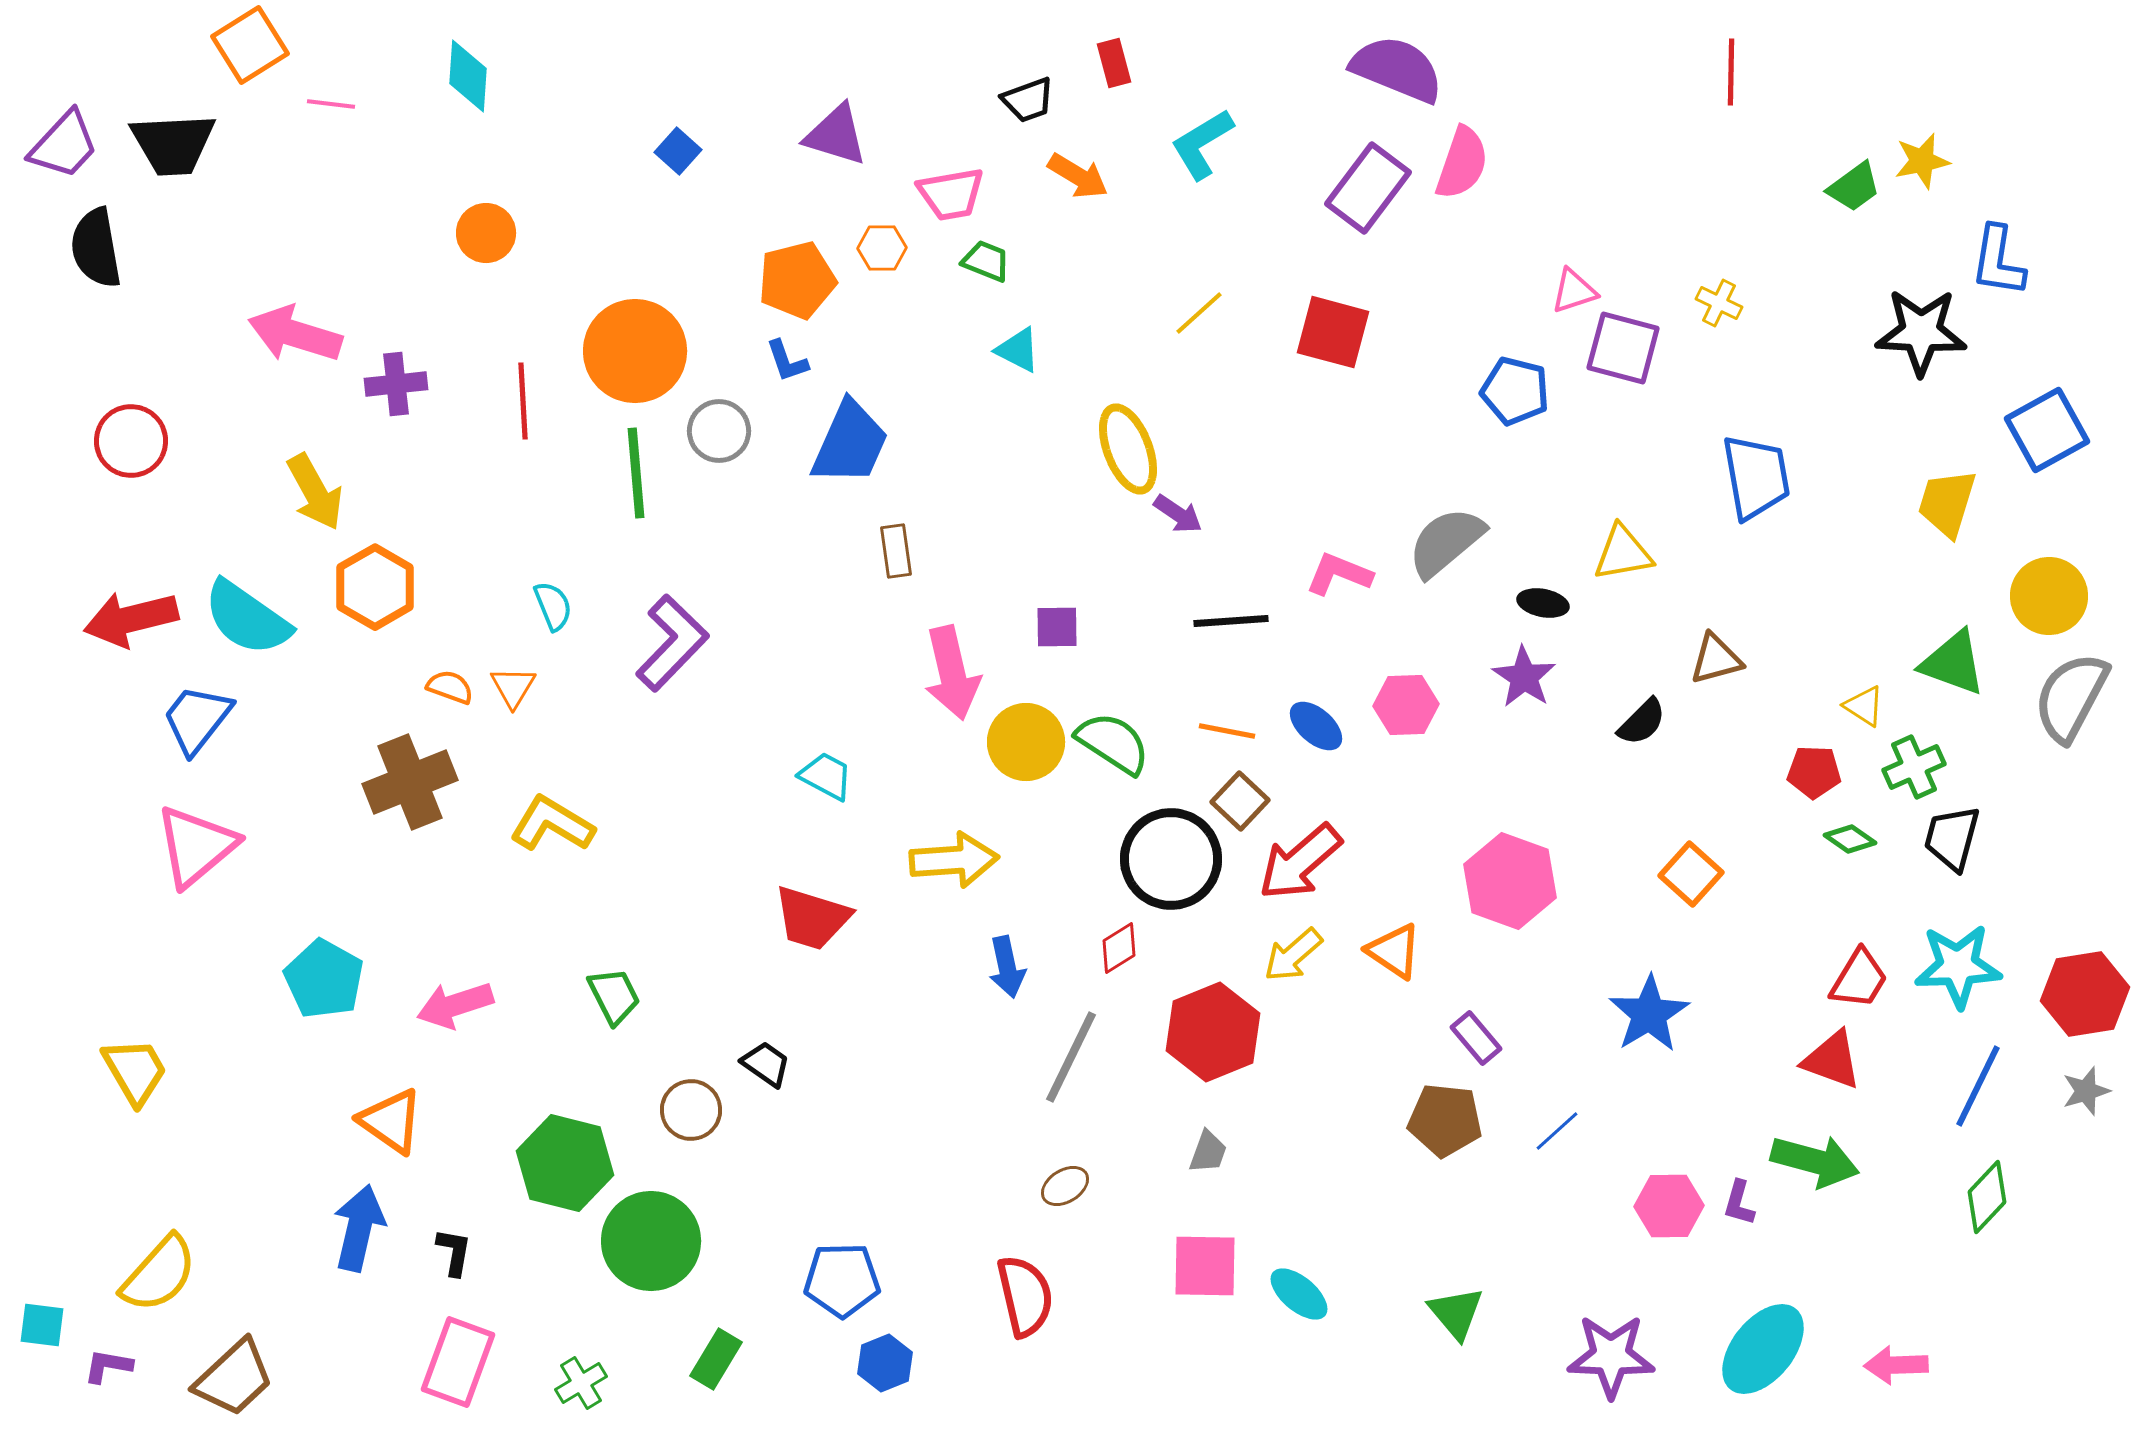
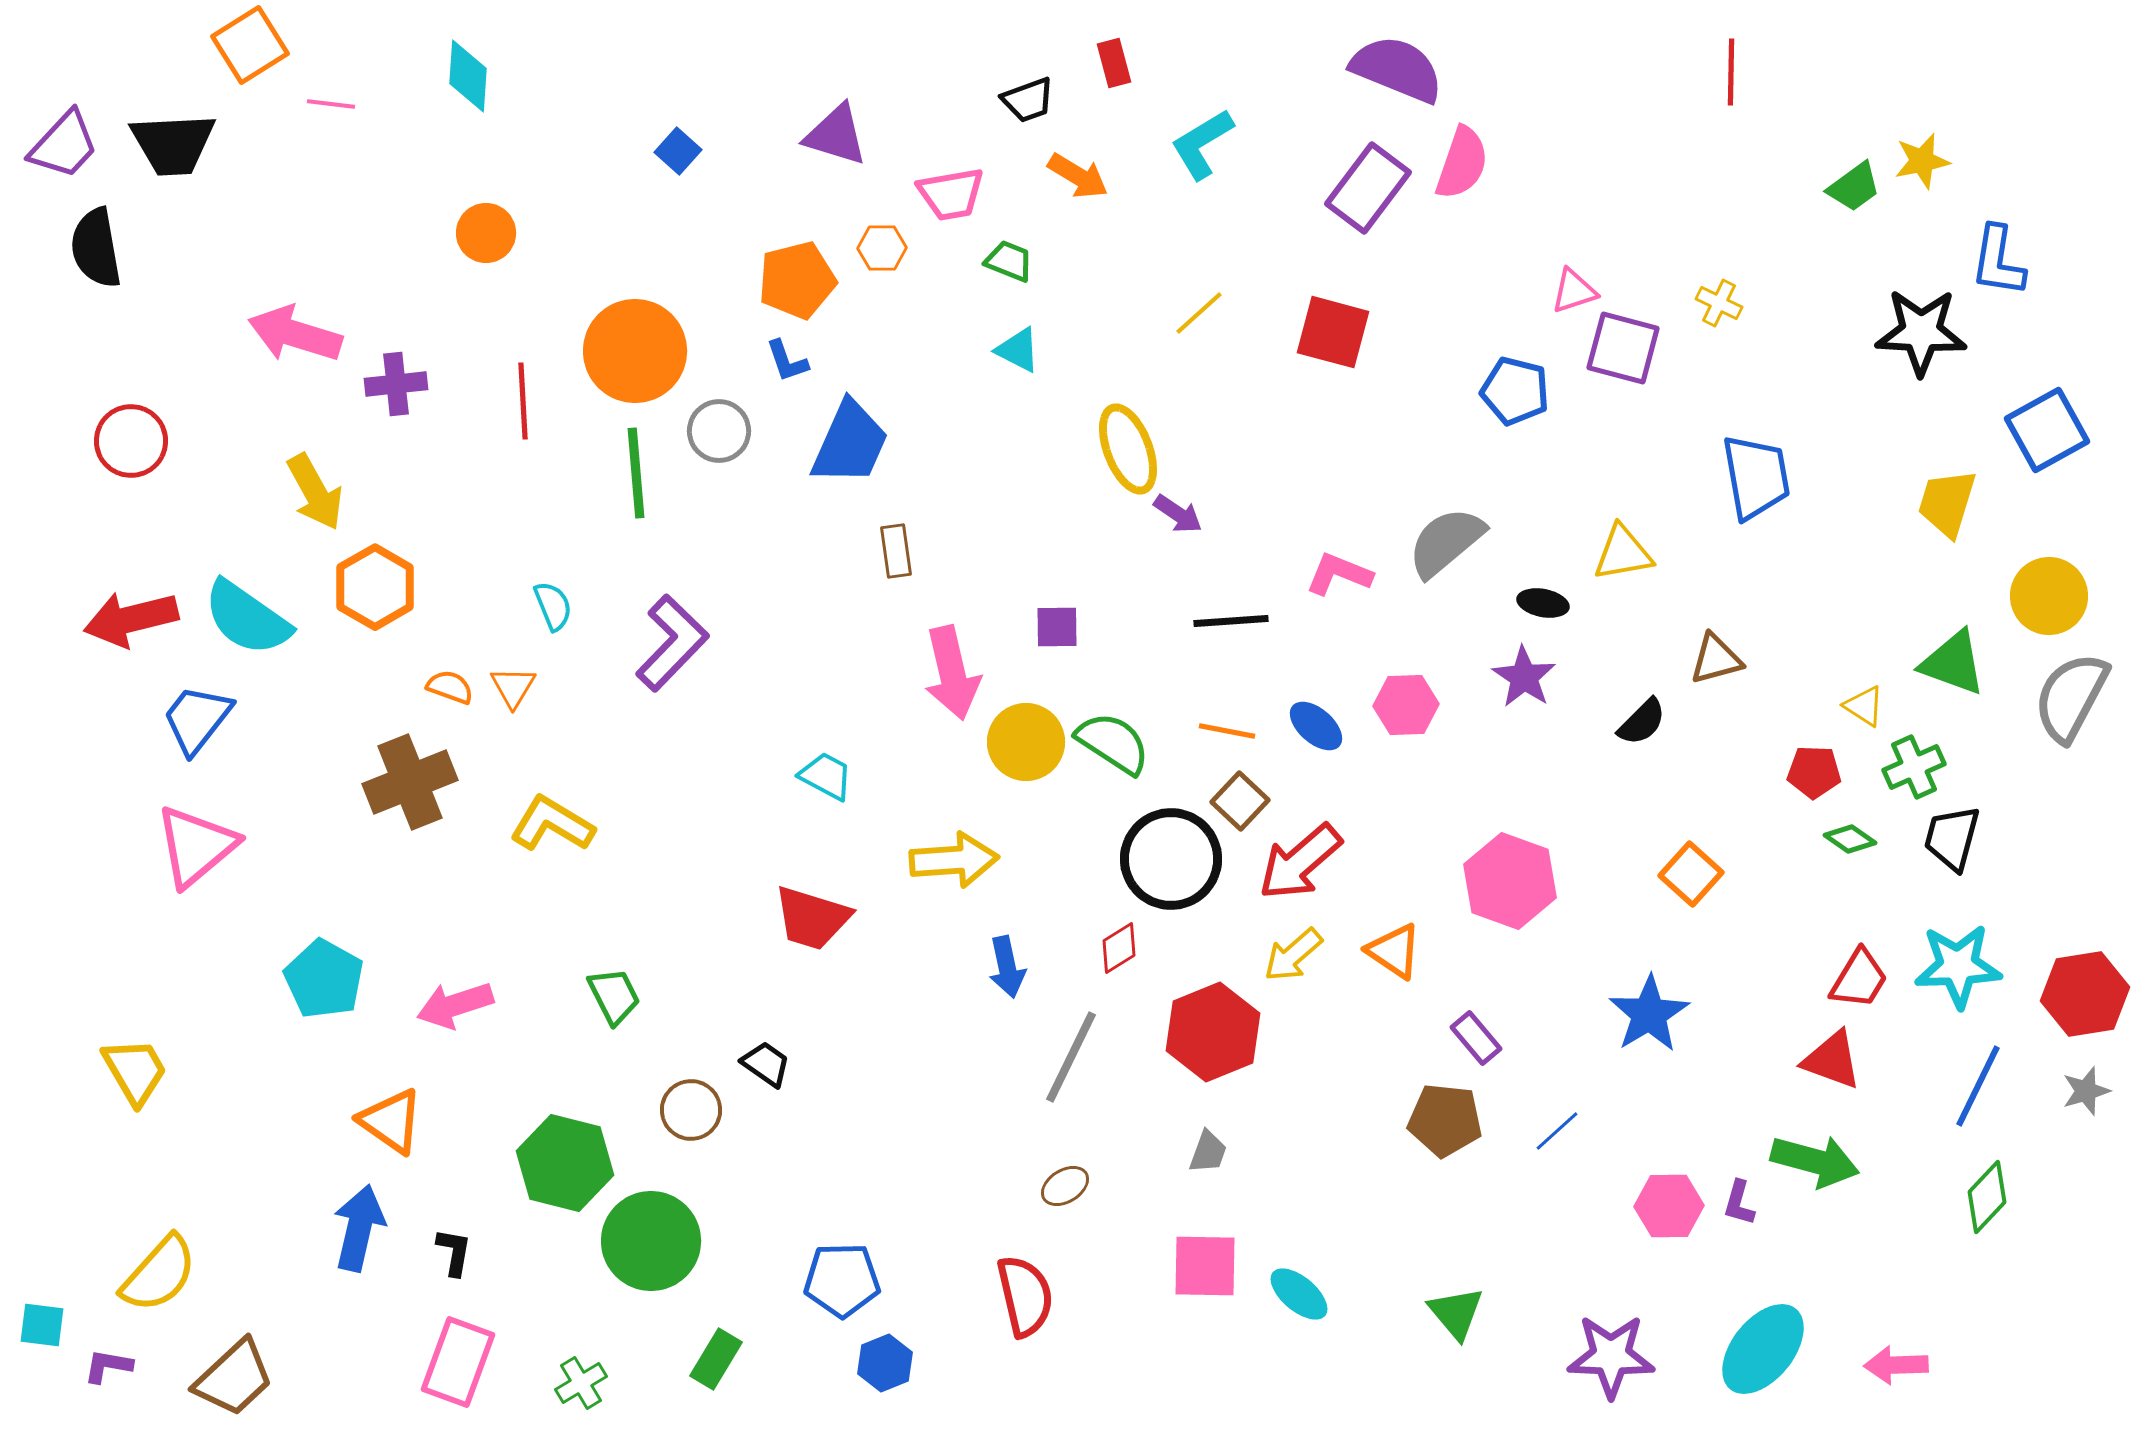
green trapezoid at (986, 261): moved 23 px right
